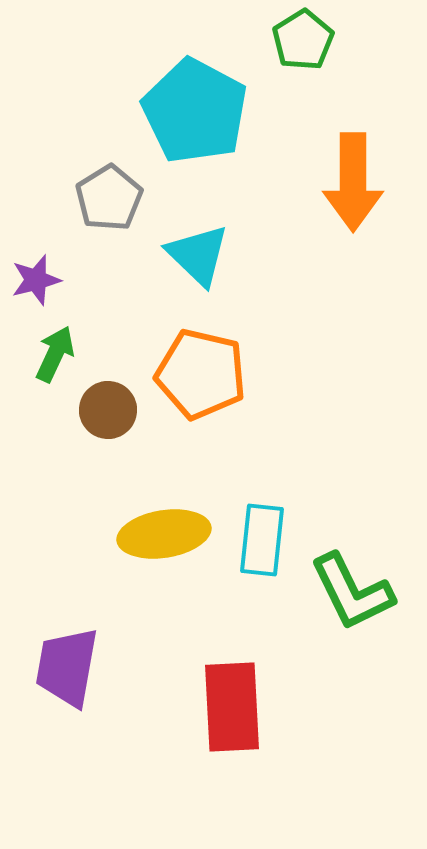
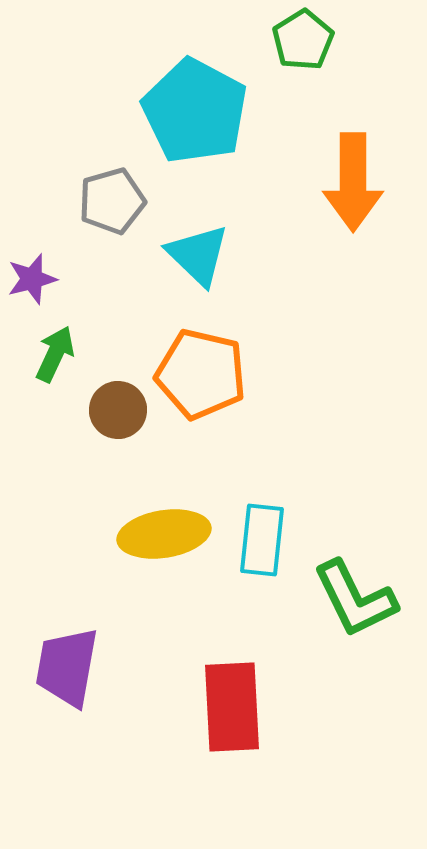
gray pentagon: moved 3 px right, 3 px down; rotated 16 degrees clockwise
purple star: moved 4 px left, 1 px up
brown circle: moved 10 px right
green L-shape: moved 3 px right, 7 px down
